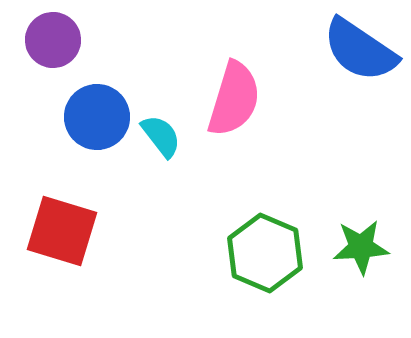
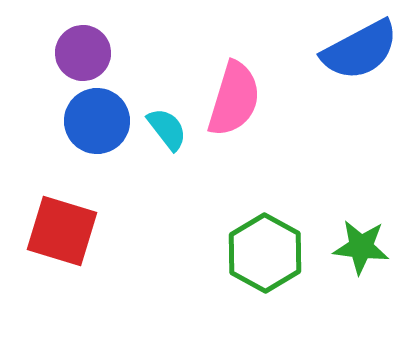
purple circle: moved 30 px right, 13 px down
blue semicircle: rotated 62 degrees counterclockwise
blue circle: moved 4 px down
cyan semicircle: moved 6 px right, 7 px up
green star: rotated 10 degrees clockwise
green hexagon: rotated 6 degrees clockwise
